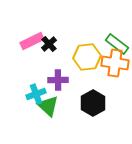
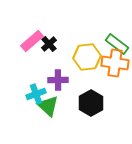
pink rectangle: rotated 15 degrees counterclockwise
black hexagon: moved 2 px left
